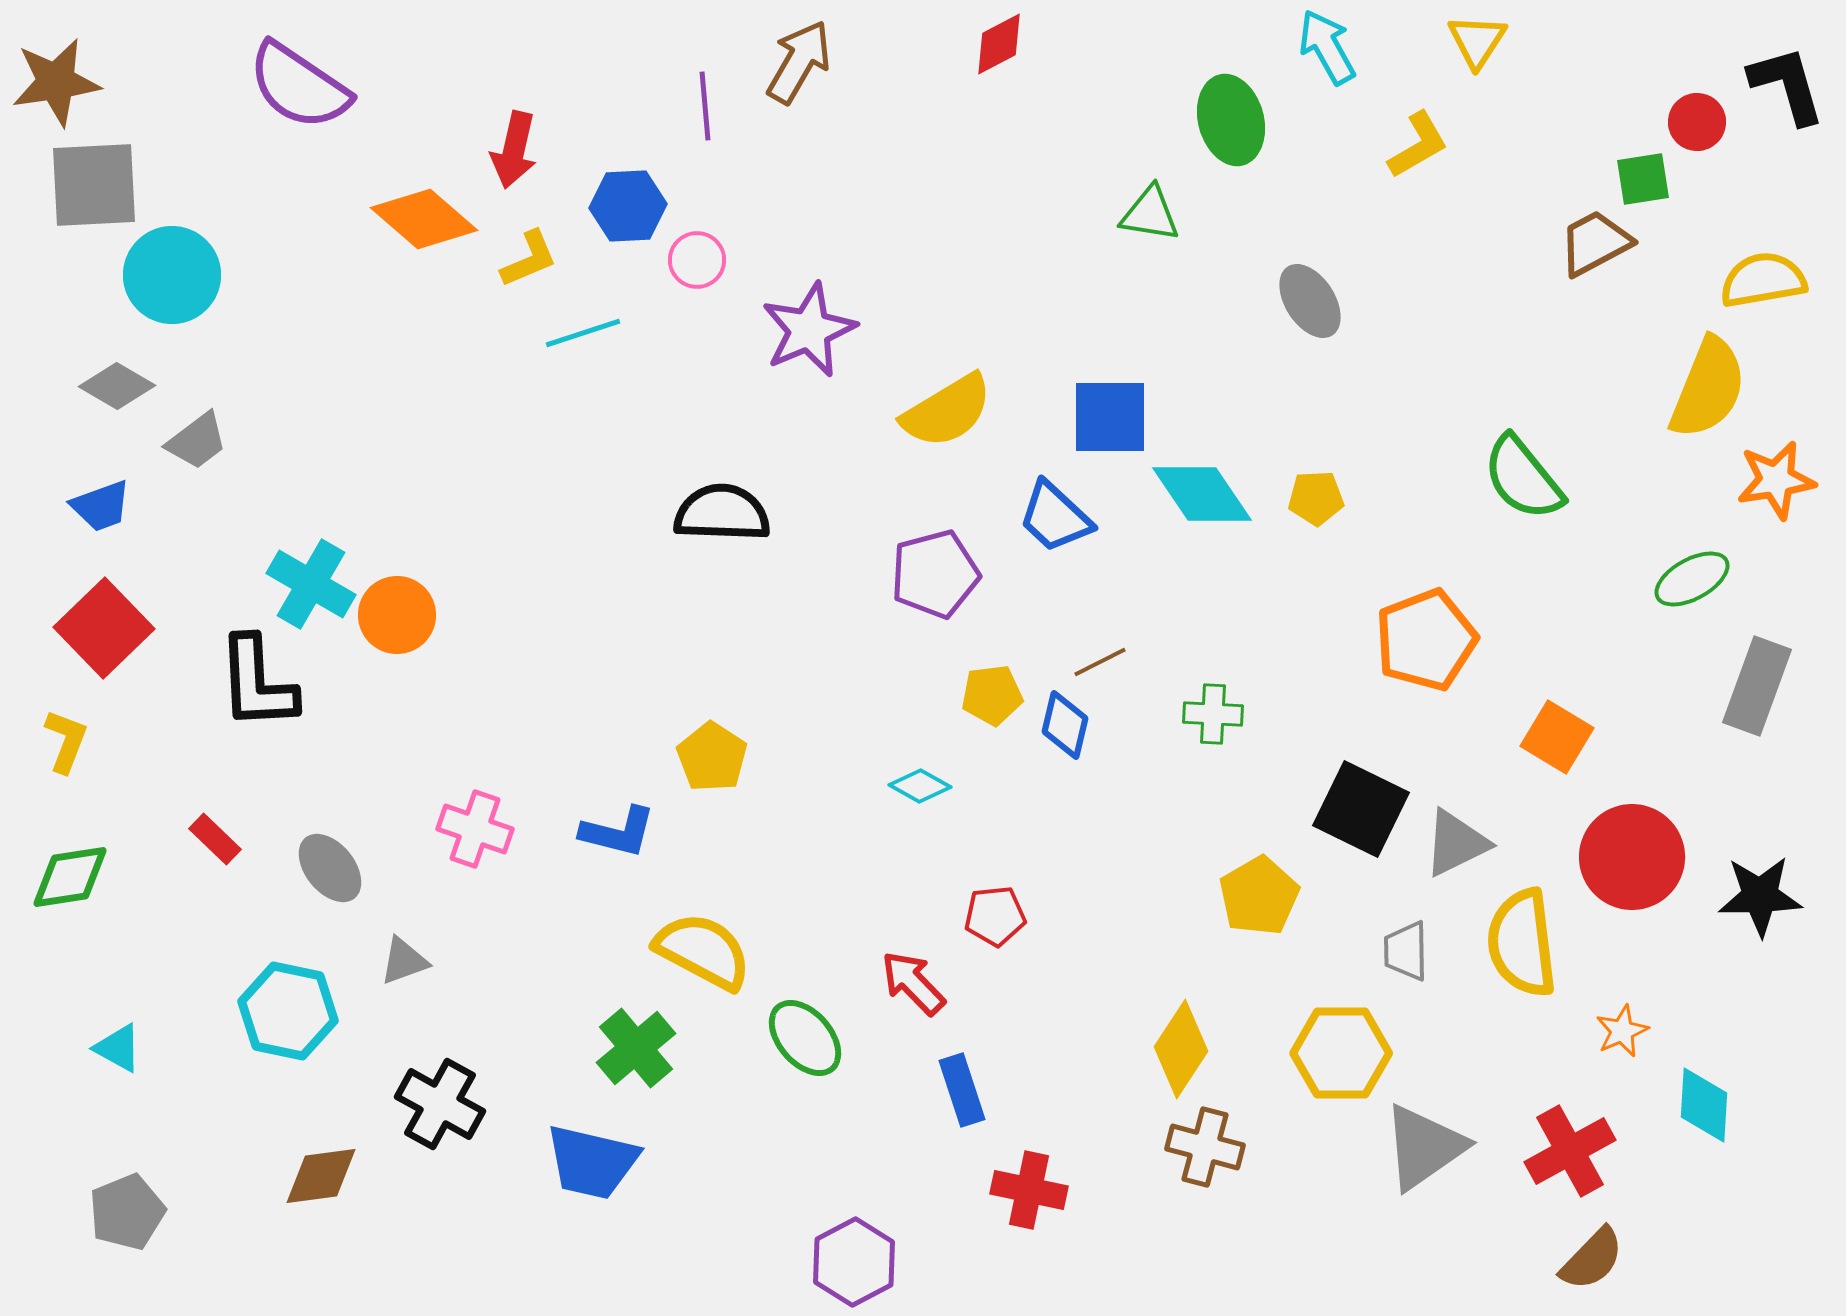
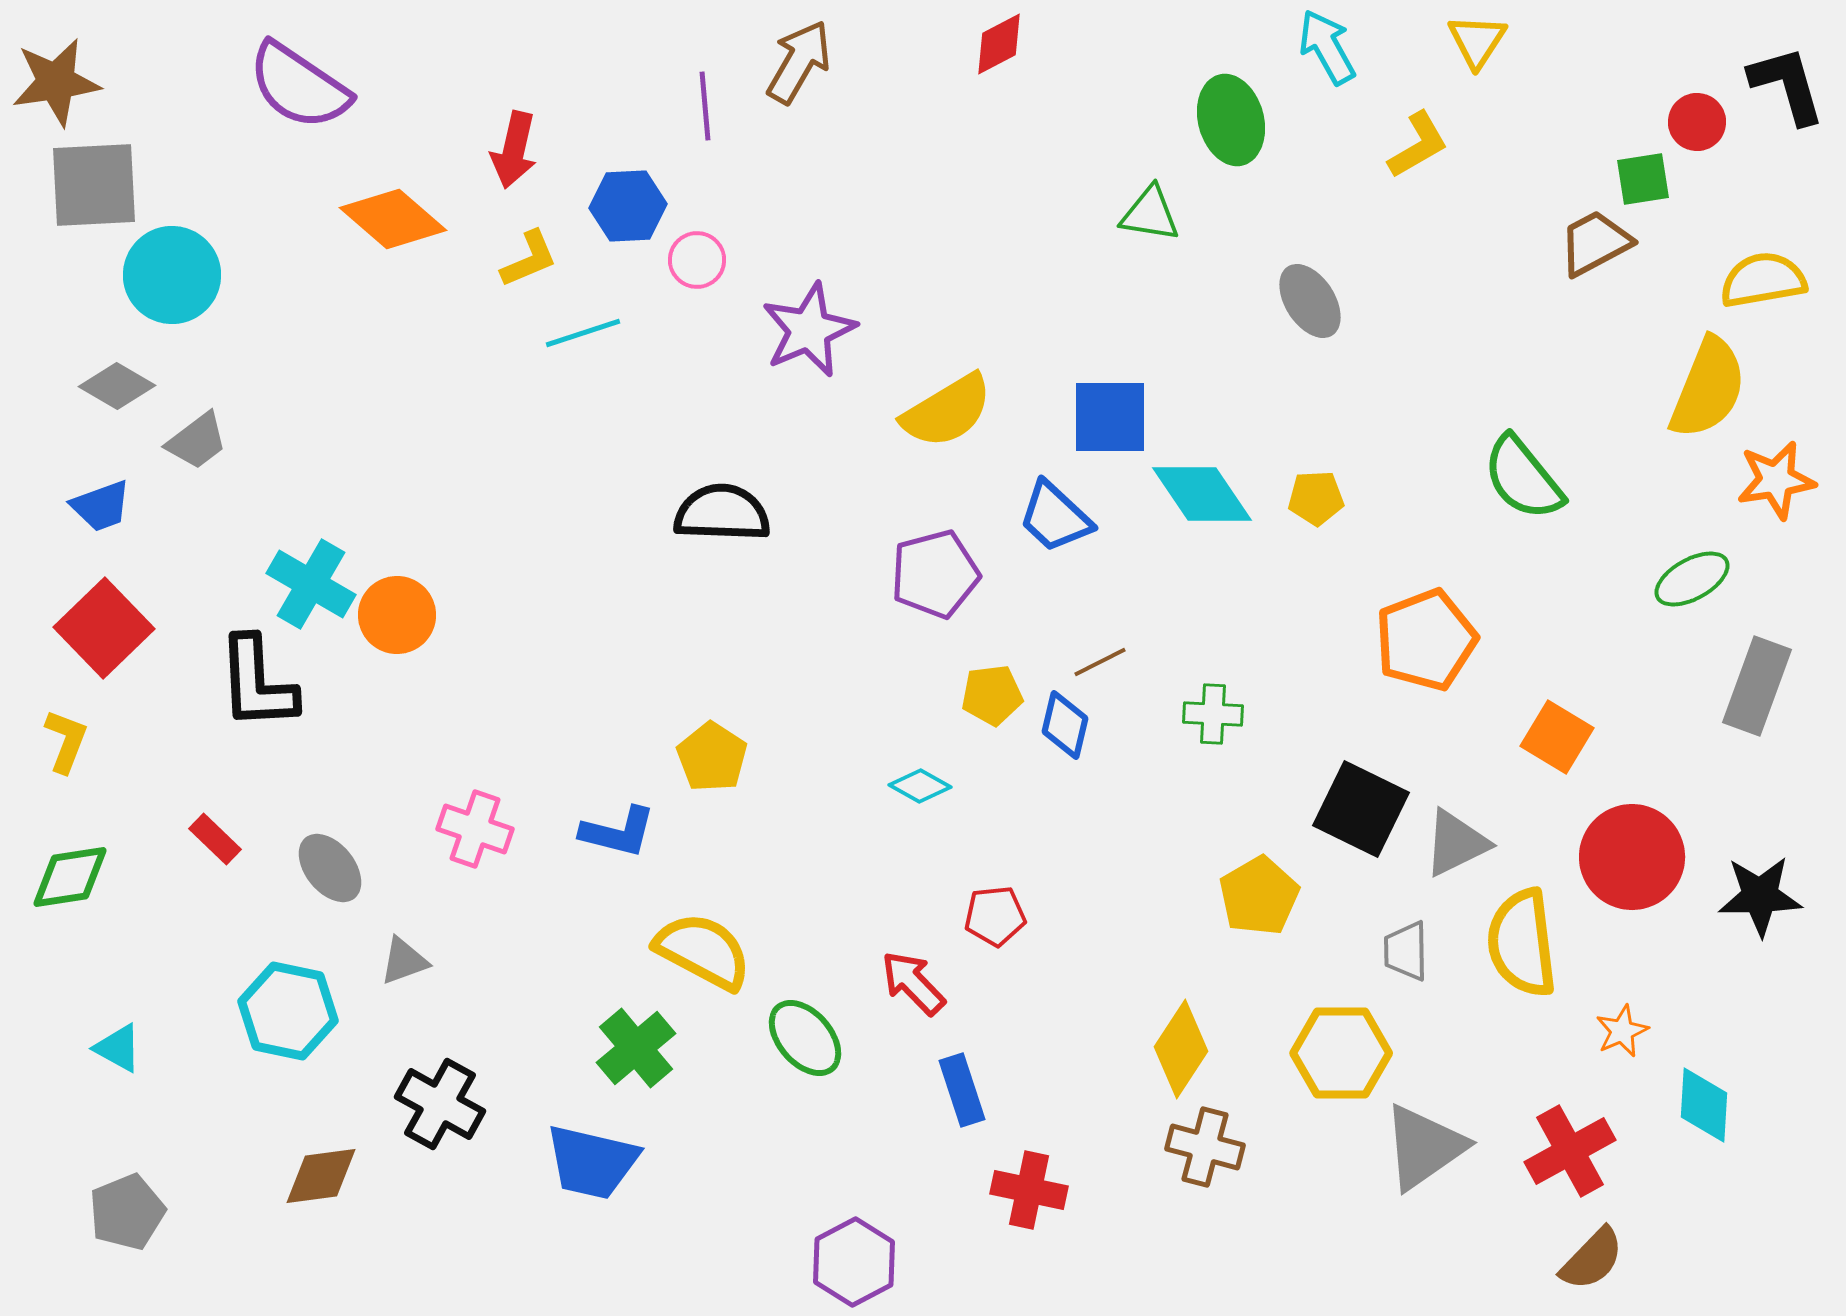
orange diamond at (424, 219): moved 31 px left
